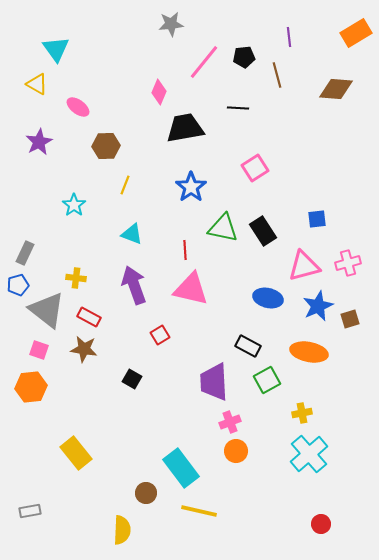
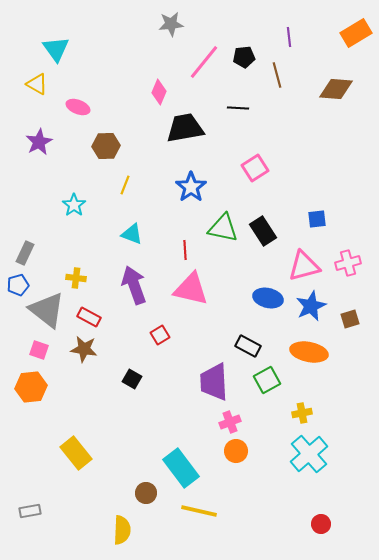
pink ellipse at (78, 107): rotated 15 degrees counterclockwise
blue star at (318, 306): moved 7 px left
